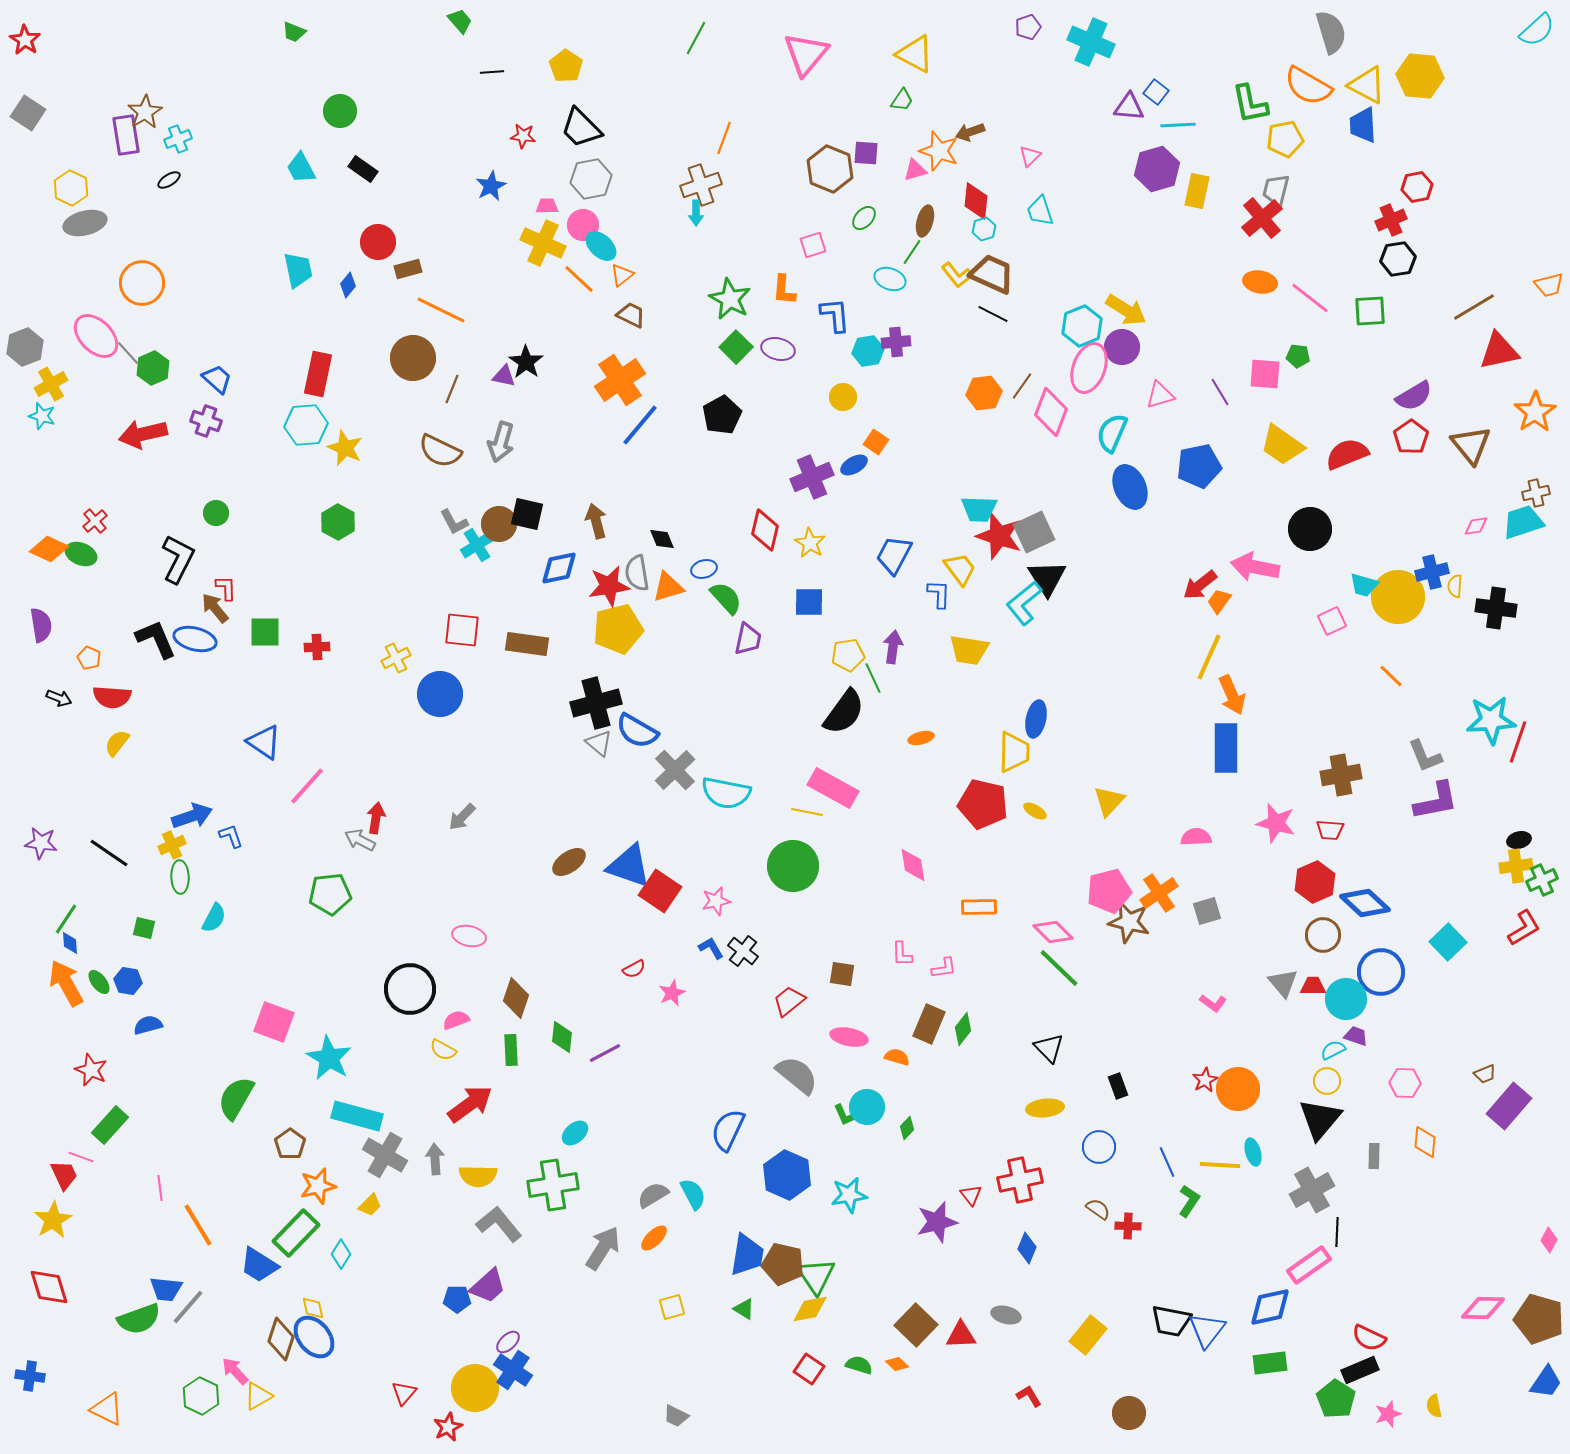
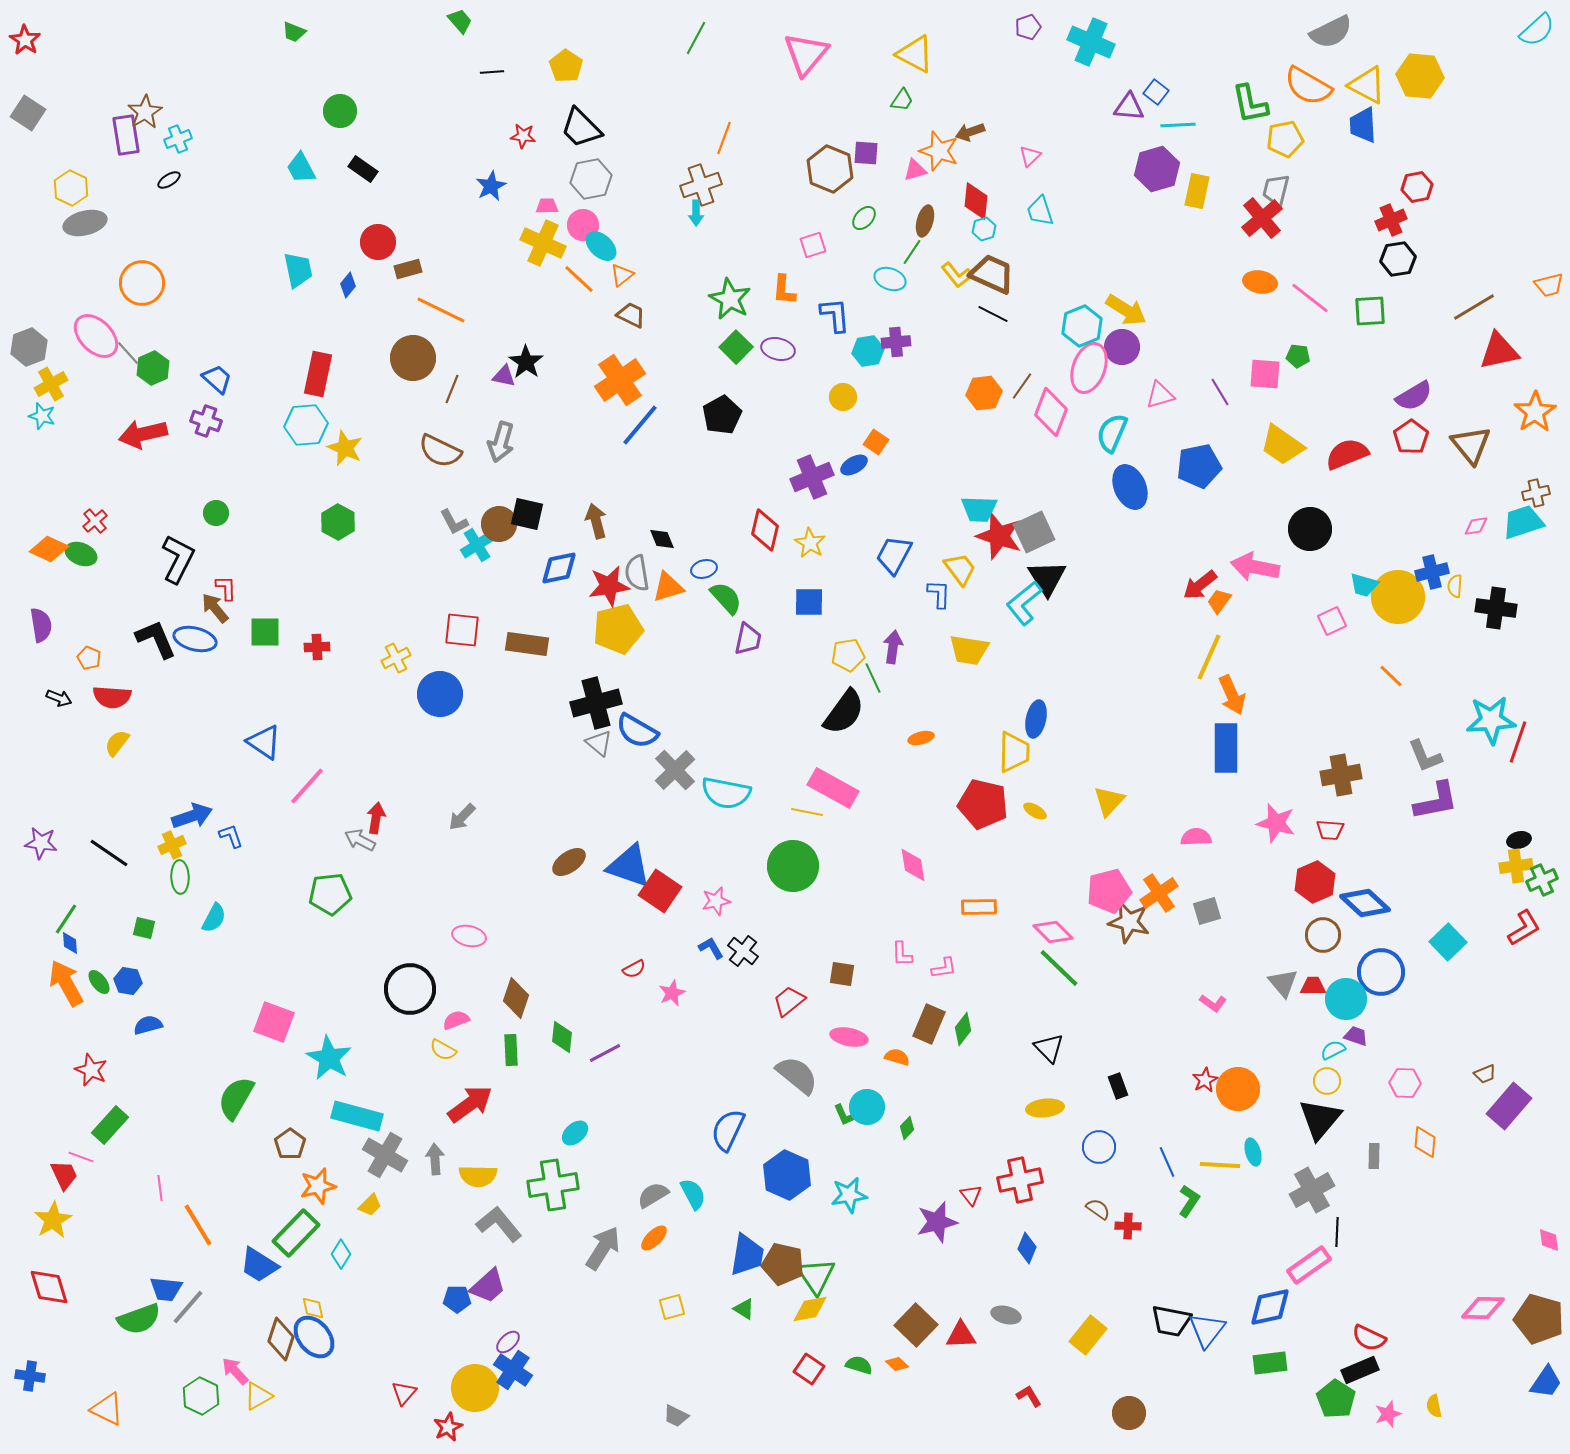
gray semicircle at (1331, 32): rotated 81 degrees clockwise
gray hexagon at (25, 347): moved 4 px right
pink diamond at (1549, 1240): rotated 35 degrees counterclockwise
